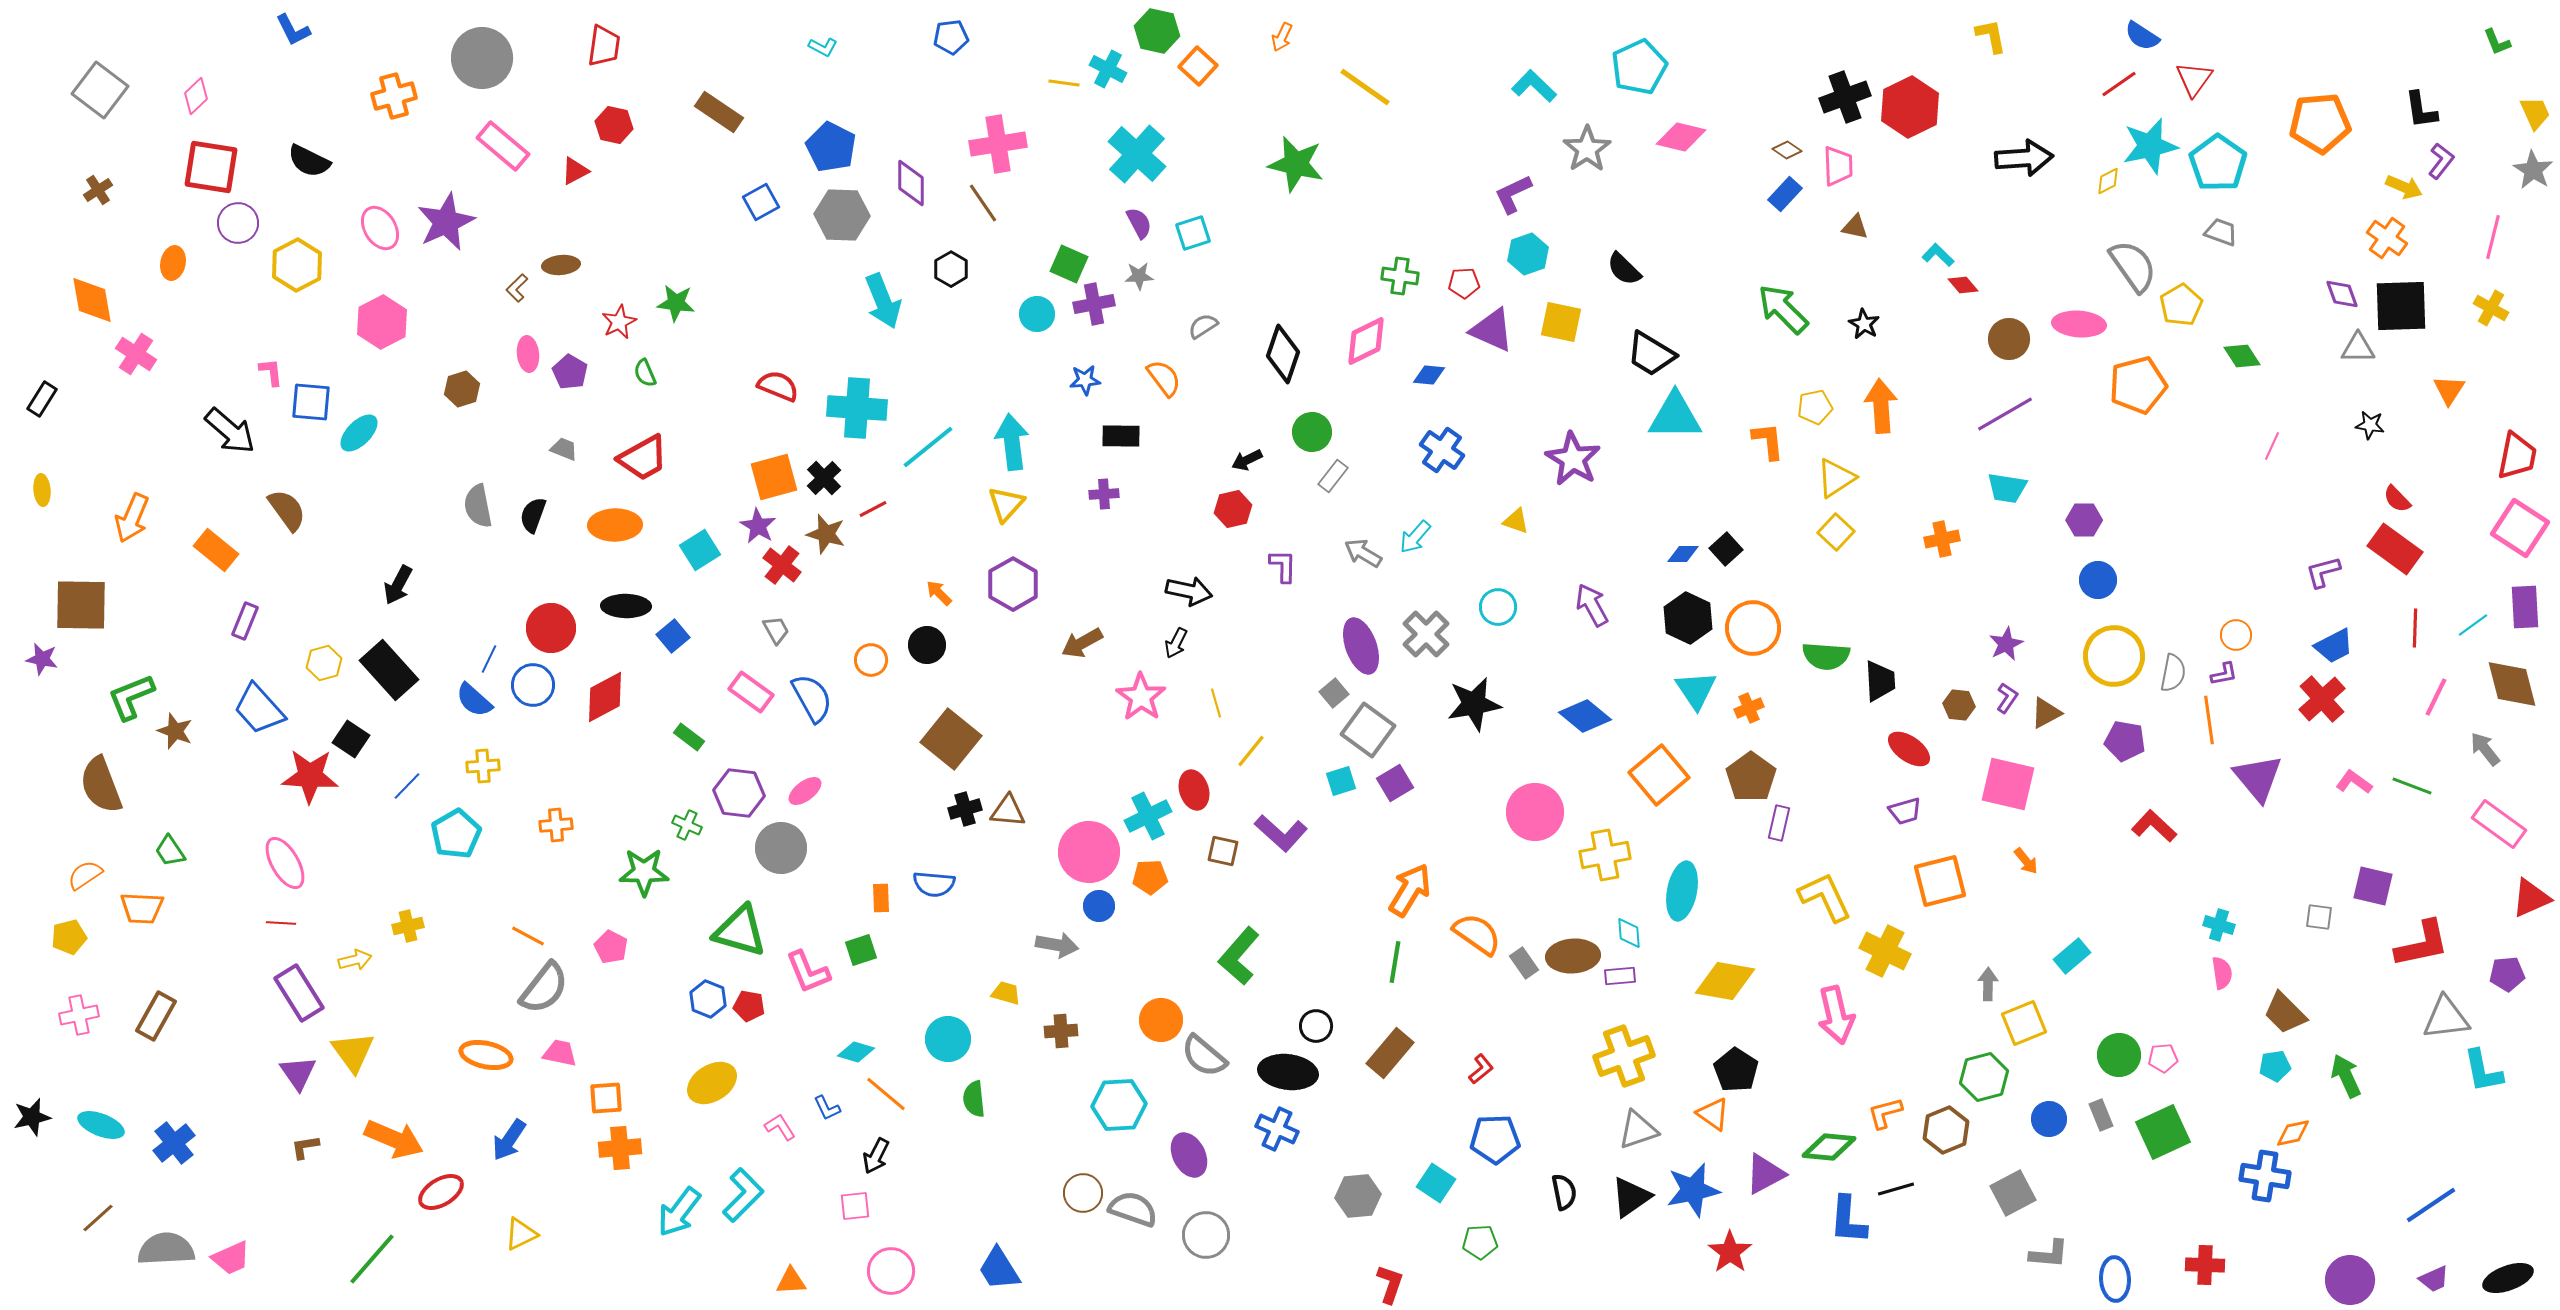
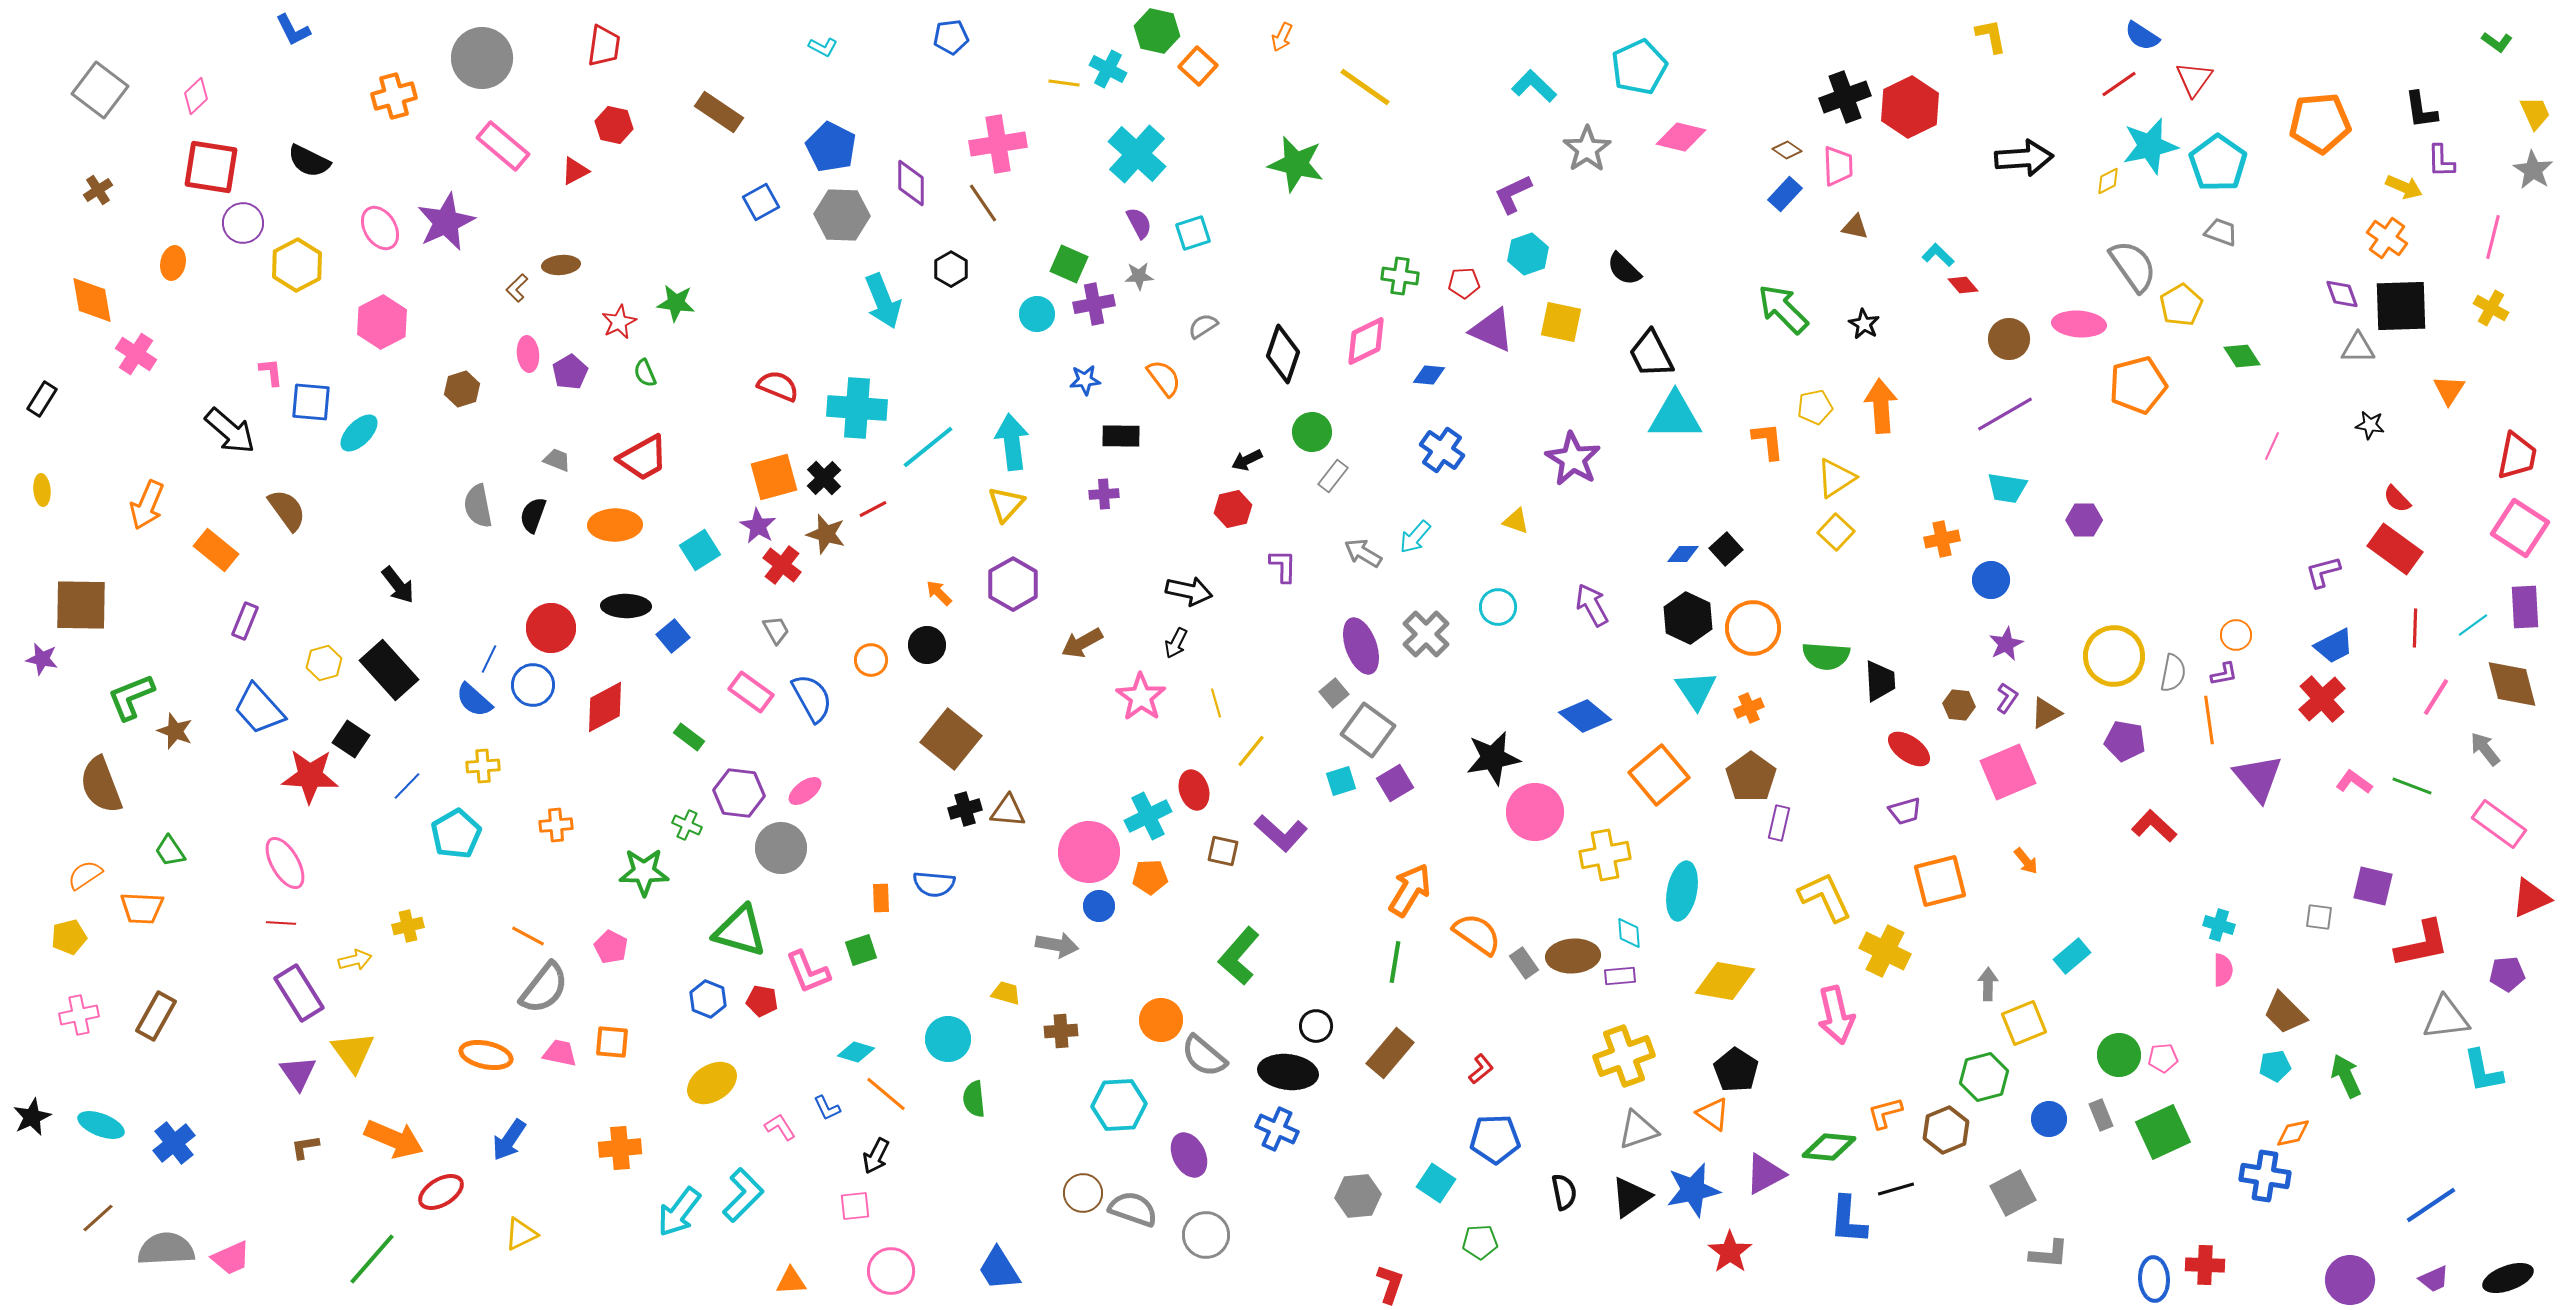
green L-shape at (2497, 42): rotated 32 degrees counterclockwise
purple L-shape at (2441, 161): rotated 141 degrees clockwise
purple circle at (238, 223): moved 5 px right
black trapezoid at (1651, 354): rotated 32 degrees clockwise
purple pentagon at (570, 372): rotated 12 degrees clockwise
gray trapezoid at (564, 449): moved 7 px left, 11 px down
orange arrow at (132, 518): moved 15 px right, 13 px up
blue circle at (2098, 580): moved 107 px left
black arrow at (398, 585): rotated 66 degrees counterclockwise
red diamond at (605, 697): moved 10 px down
pink line at (2436, 697): rotated 6 degrees clockwise
black star at (1474, 704): moved 19 px right, 54 px down
pink square at (2008, 784): moved 12 px up; rotated 36 degrees counterclockwise
pink semicircle at (2222, 973): moved 1 px right, 3 px up; rotated 8 degrees clockwise
red pentagon at (749, 1006): moved 13 px right, 5 px up
orange square at (606, 1098): moved 6 px right, 56 px up; rotated 9 degrees clockwise
black star at (32, 1117): rotated 12 degrees counterclockwise
blue ellipse at (2115, 1279): moved 39 px right
